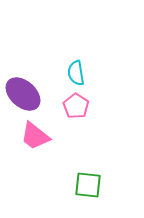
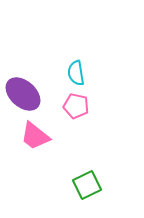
pink pentagon: rotated 20 degrees counterclockwise
green square: moved 1 px left; rotated 32 degrees counterclockwise
